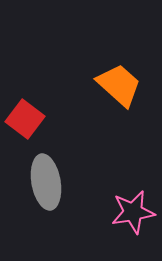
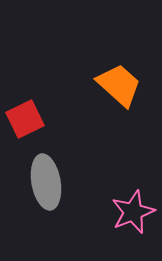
red square: rotated 27 degrees clockwise
pink star: rotated 12 degrees counterclockwise
